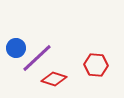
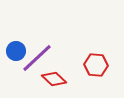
blue circle: moved 3 px down
red diamond: rotated 25 degrees clockwise
